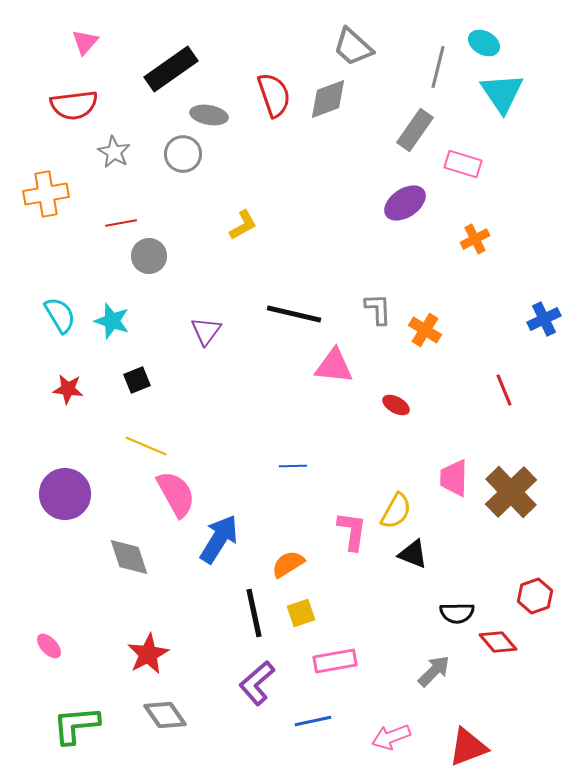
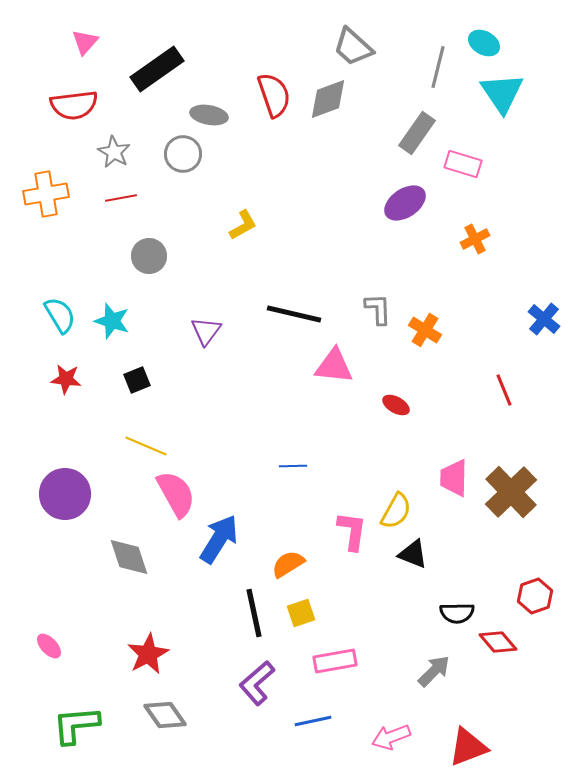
black rectangle at (171, 69): moved 14 px left
gray rectangle at (415, 130): moved 2 px right, 3 px down
red line at (121, 223): moved 25 px up
blue cross at (544, 319): rotated 24 degrees counterclockwise
red star at (68, 389): moved 2 px left, 10 px up
